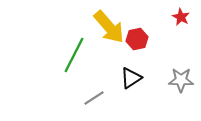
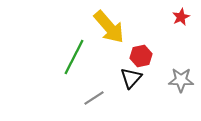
red star: rotated 18 degrees clockwise
red hexagon: moved 4 px right, 17 px down
green line: moved 2 px down
black triangle: rotated 15 degrees counterclockwise
